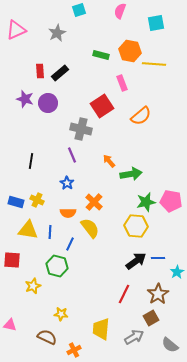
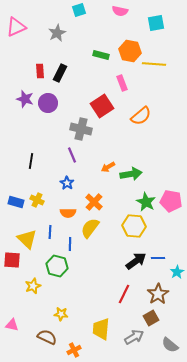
pink semicircle at (120, 11): rotated 98 degrees counterclockwise
pink triangle at (16, 30): moved 3 px up
black rectangle at (60, 73): rotated 24 degrees counterclockwise
orange arrow at (109, 161): moved 1 px left, 6 px down; rotated 80 degrees counterclockwise
green star at (146, 202): rotated 30 degrees counterclockwise
yellow hexagon at (136, 226): moved 2 px left
yellow semicircle at (90, 228): rotated 105 degrees counterclockwise
yellow triangle at (28, 230): moved 1 px left, 9 px down; rotated 35 degrees clockwise
blue line at (70, 244): rotated 24 degrees counterclockwise
pink triangle at (10, 325): moved 2 px right
